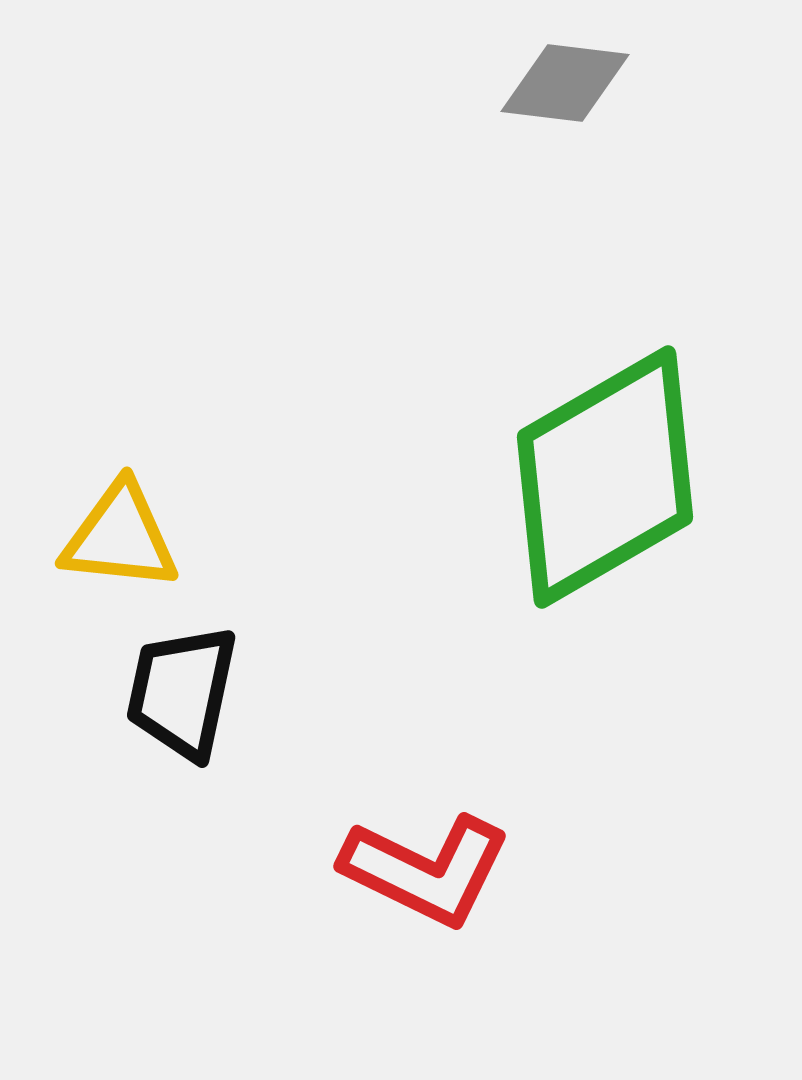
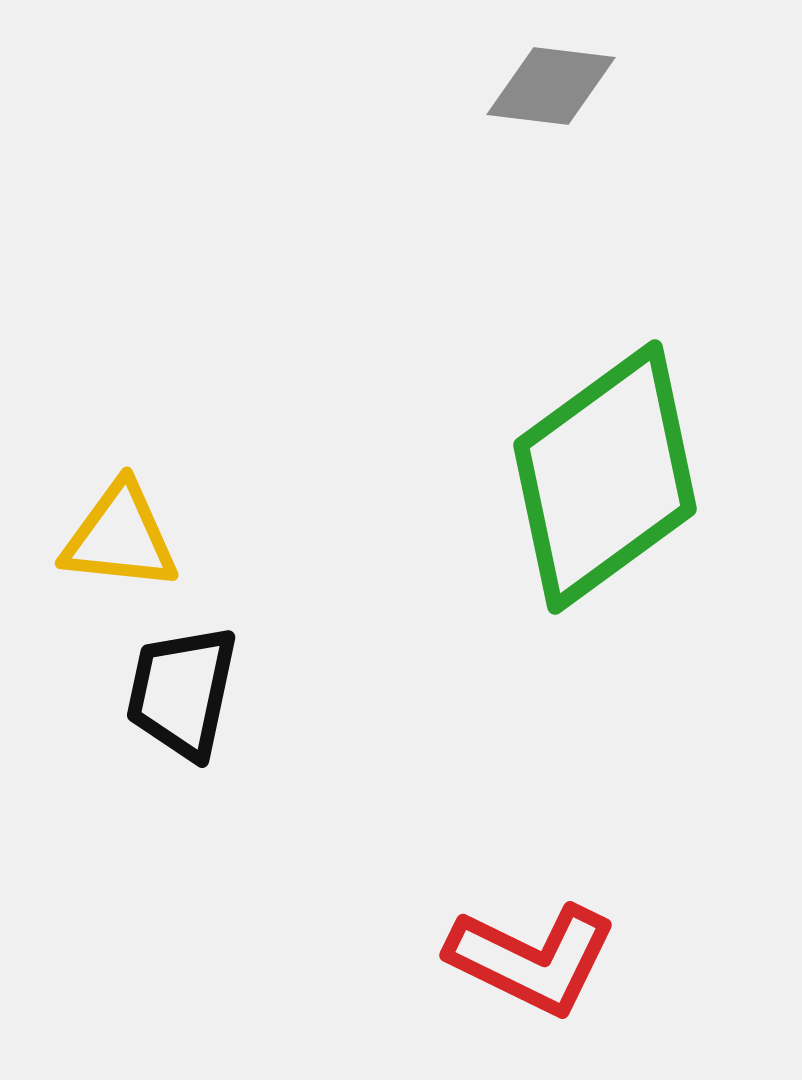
gray diamond: moved 14 px left, 3 px down
green diamond: rotated 6 degrees counterclockwise
red L-shape: moved 106 px right, 89 px down
